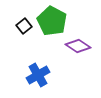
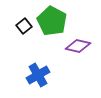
purple diamond: rotated 20 degrees counterclockwise
